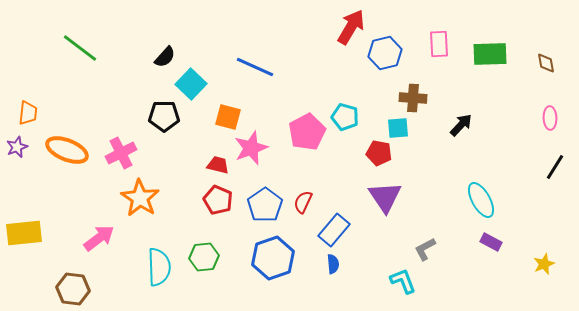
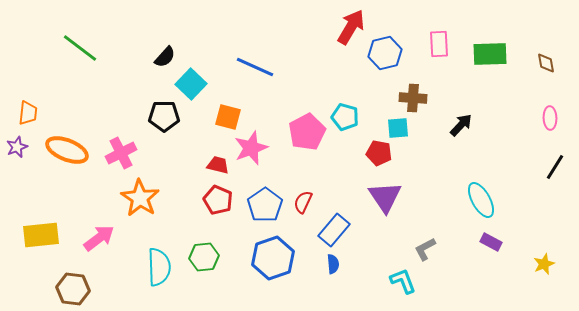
yellow rectangle at (24, 233): moved 17 px right, 2 px down
